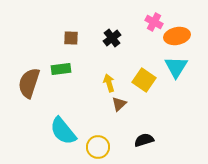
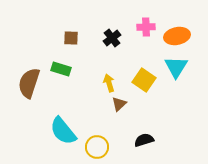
pink cross: moved 8 px left, 5 px down; rotated 30 degrees counterclockwise
green rectangle: rotated 24 degrees clockwise
yellow circle: moved 1 px left
